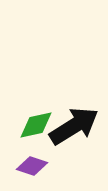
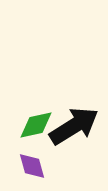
purple diamond: rotated 56 degrees clockwise
